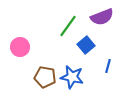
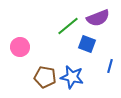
purple semicircle: moved 4 px left, 1 px down
green line: rotated 15 degrees clockwise
blue square: moved 1 px right, 1 px up; rotated 30 degrees counterclockwise
blue line: moved 2 px right
